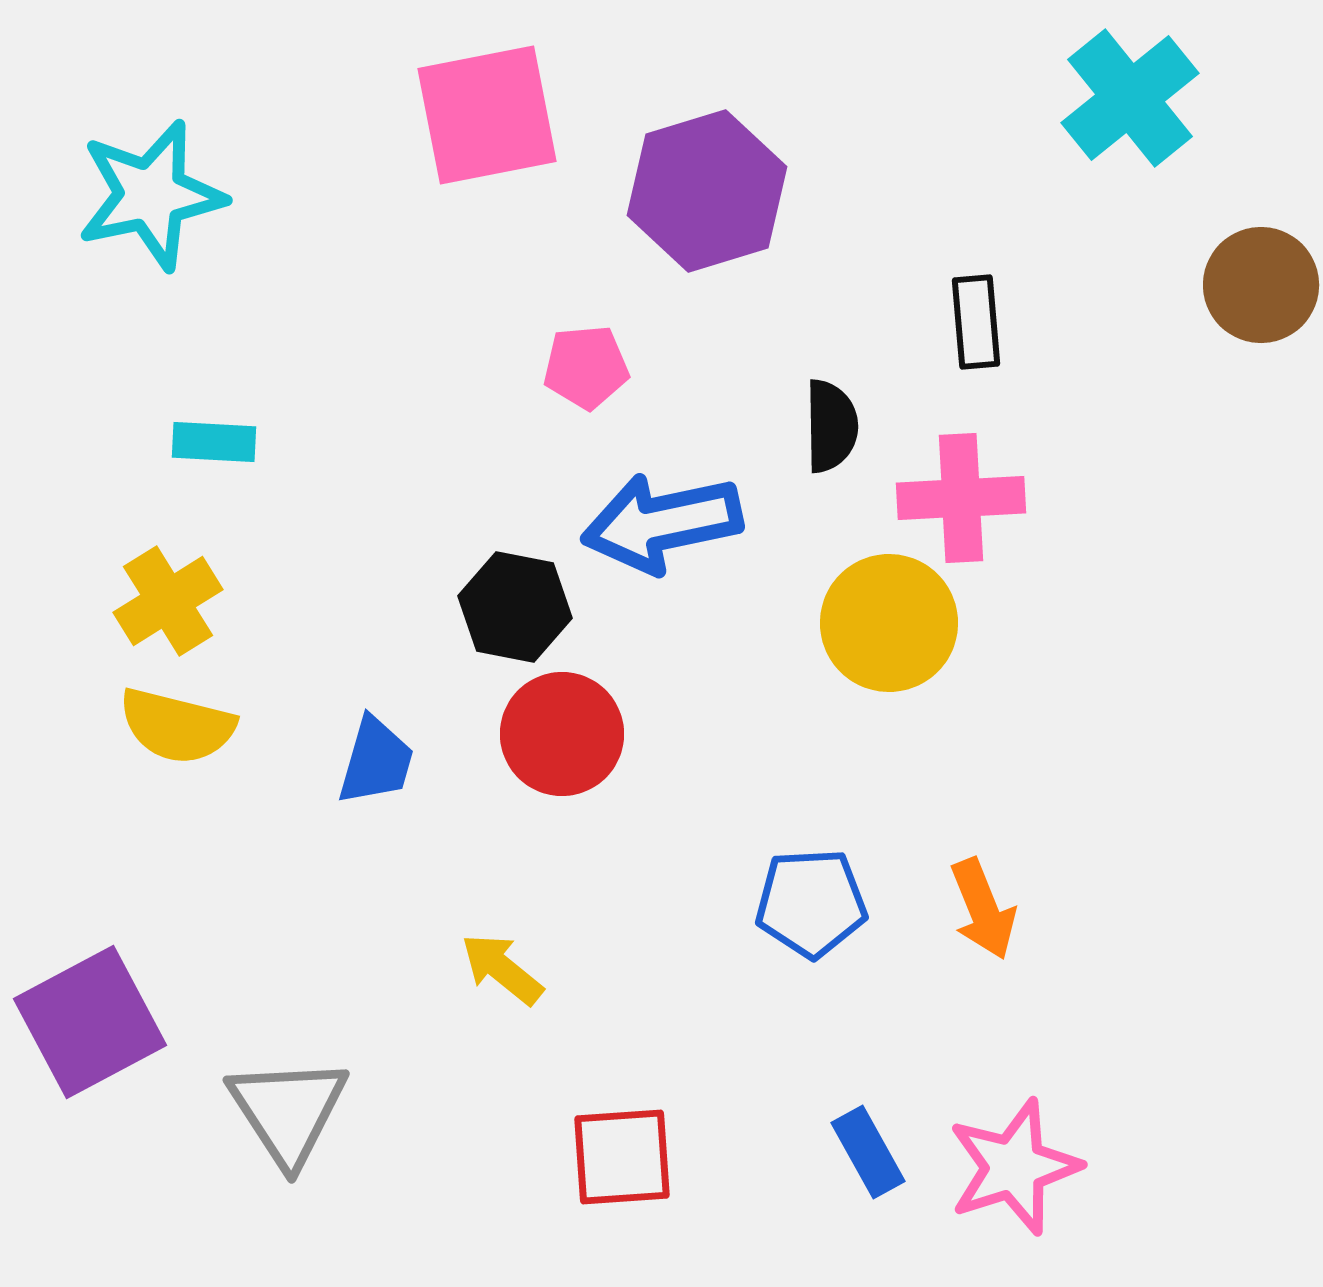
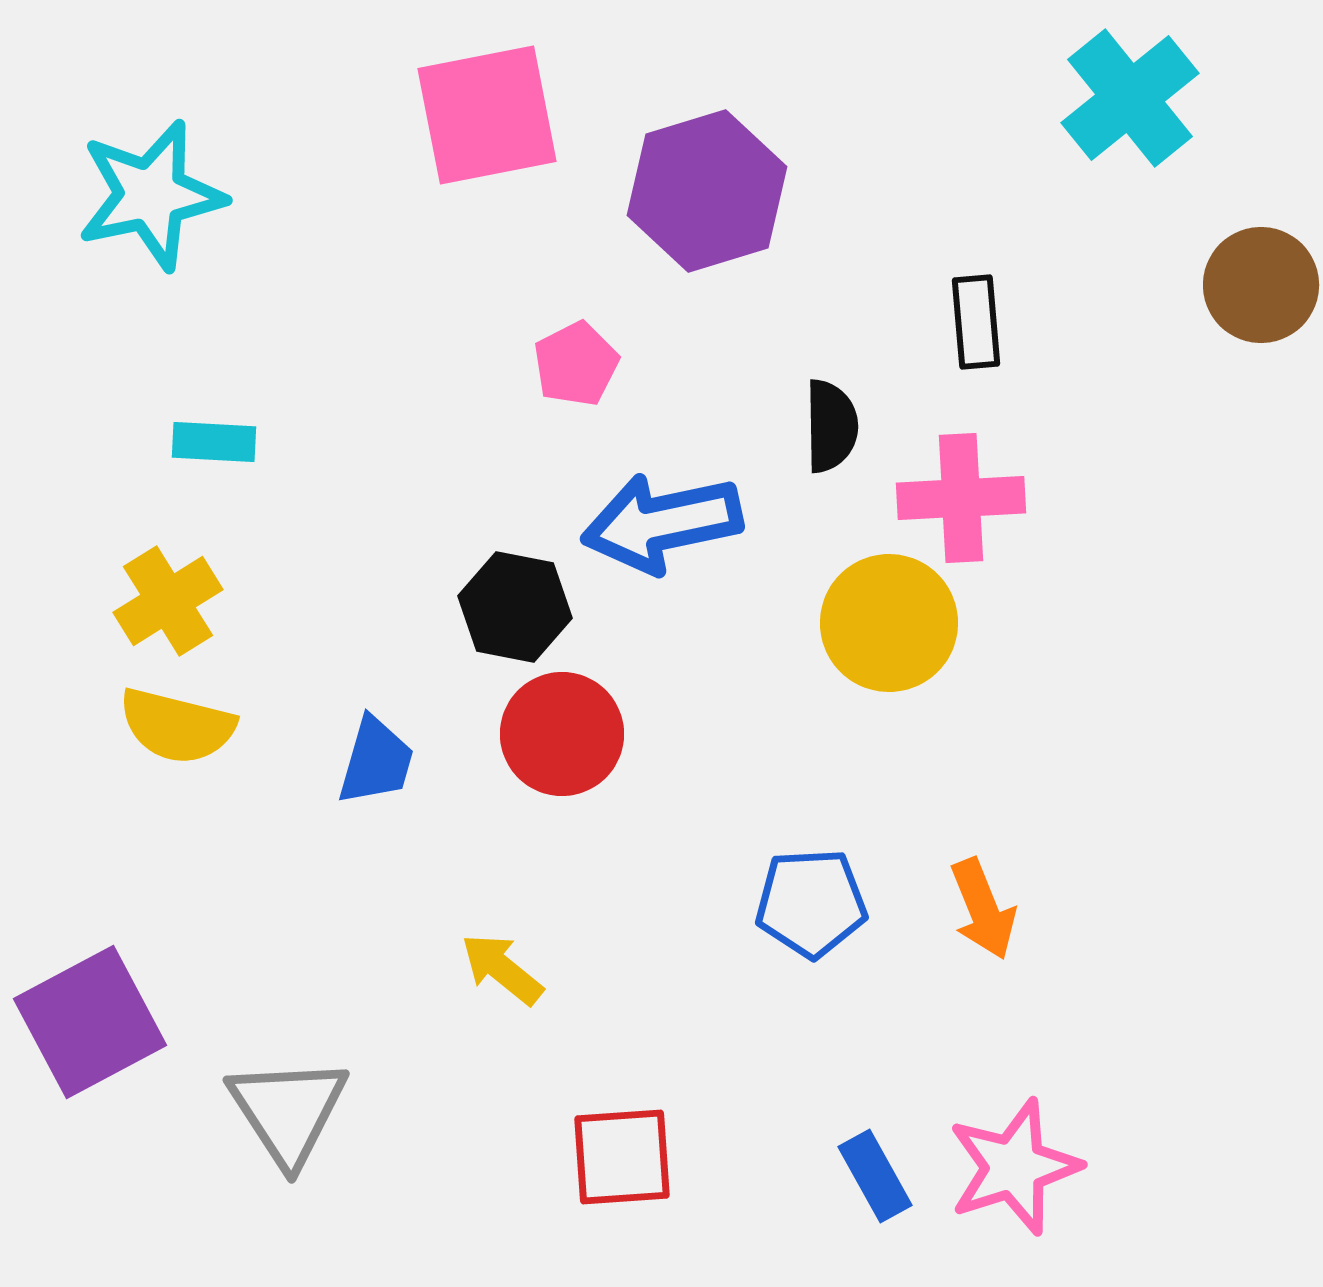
pink pentagon: moved 10 px left, 3 px up; rotated 22 degrees counterclockwise
blue rectangle: moved 7 px right, 24 px down
